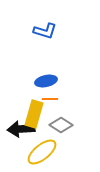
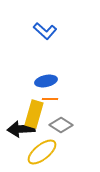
blue L-shape: rotated 25 degrees clockwise
